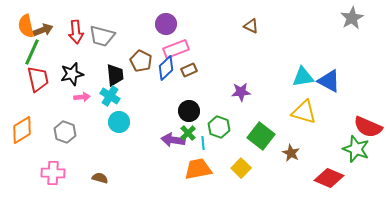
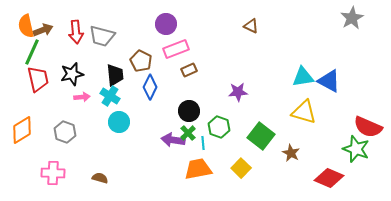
blue diamond: moved 16 px left, 19 px down; rotated 20 degrees counterclockwise
purple star: moved 3 px left
